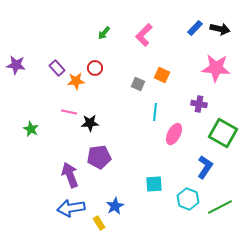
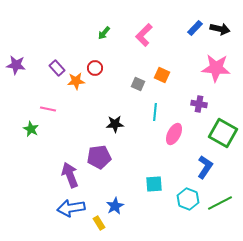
pink line: moved 21 px left, 3 px up
black star: moved 25 px right, 1 px down
green line: moved 4 px up
